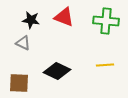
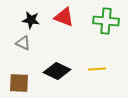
yellow line: moved 8 px left, 4 px down
